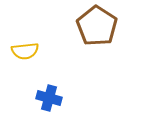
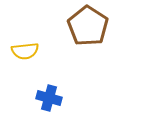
brown pentagon: moved 9 px left
